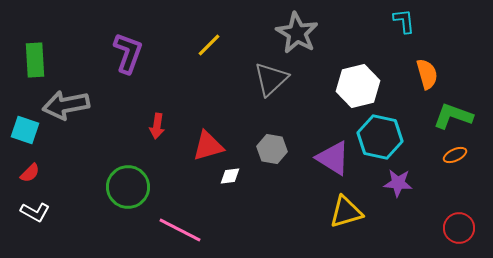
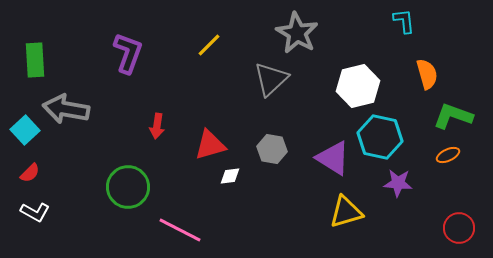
gray arrow: moved 4 px down; rotated 21 degrees clockwise
cyan square: rotated 28 degrees clockwise
red triangle: moved 2 px right, 1 px up
orange ellipse: moved 7 px left
